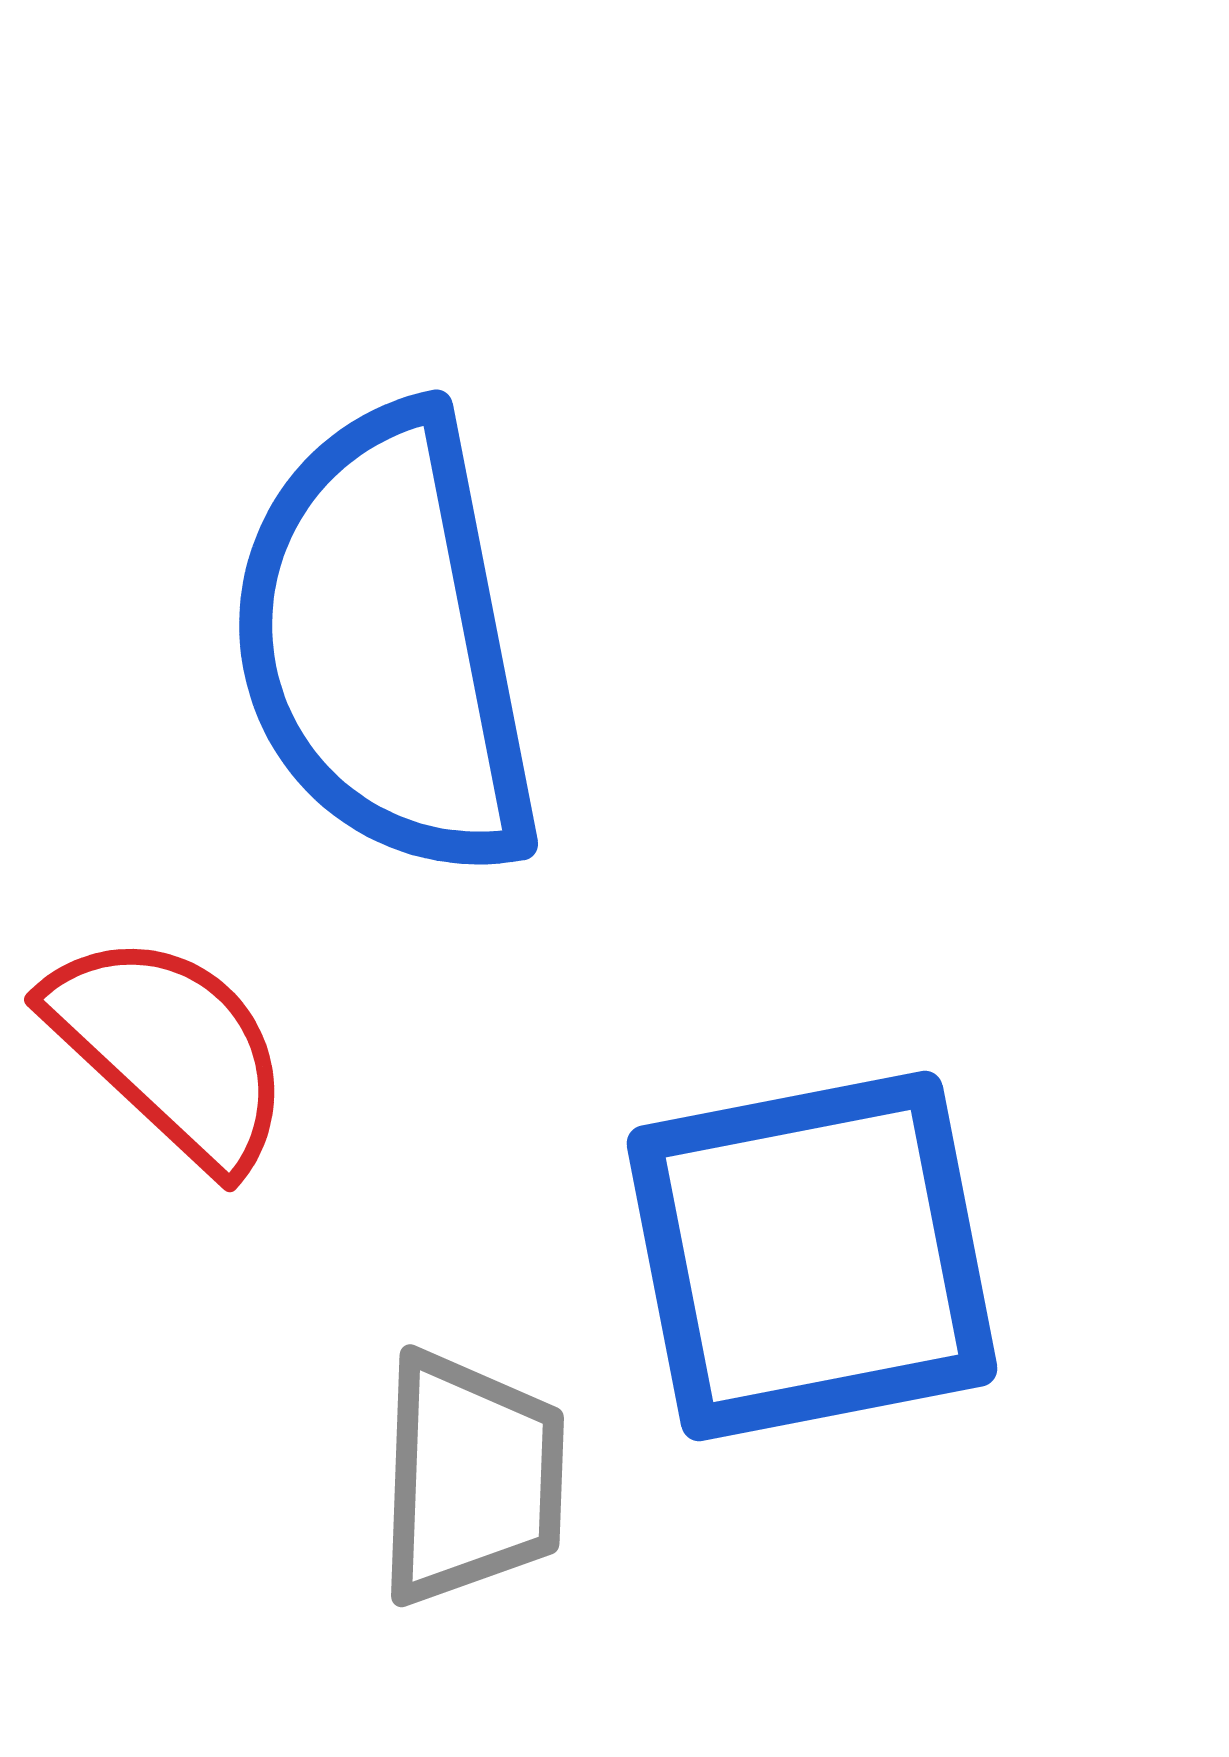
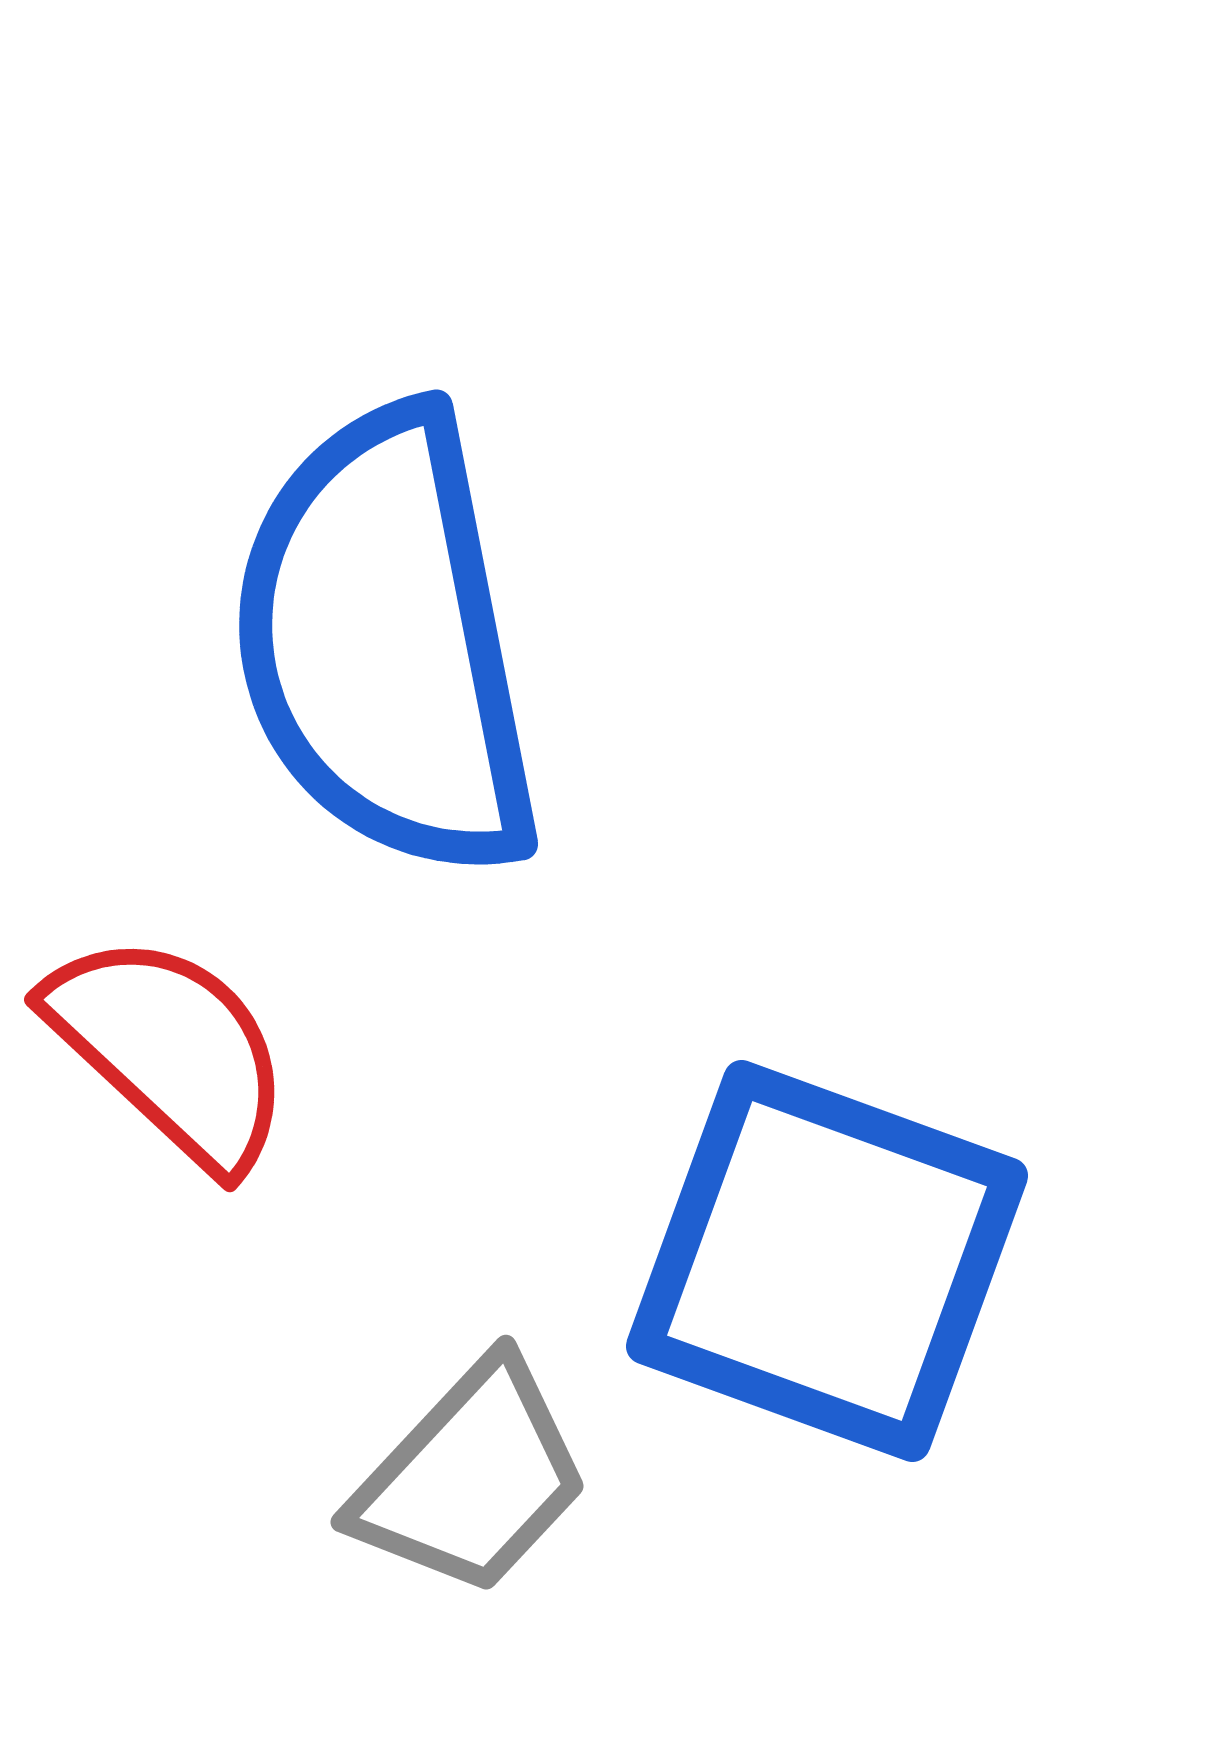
blue square: moved 15 px right, 5 px down; rotated 31 degrees clockwise
gray trapezoid: rotated 41 degrees clockwise
